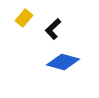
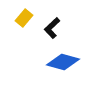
black L-shape: moved 1 px left, 1 px up
